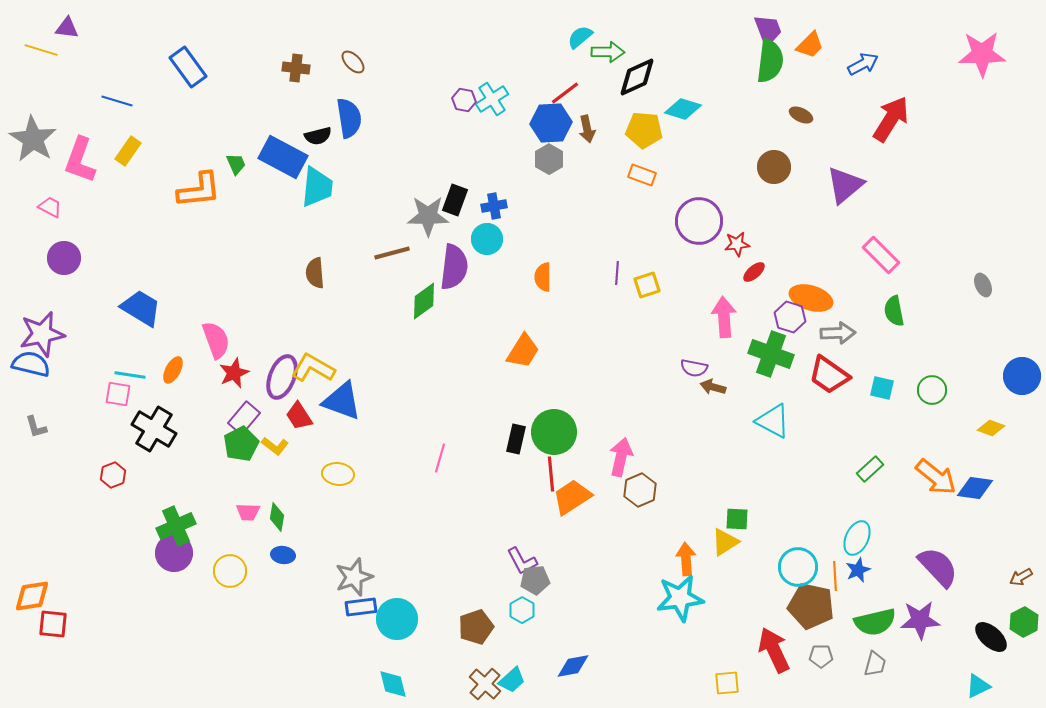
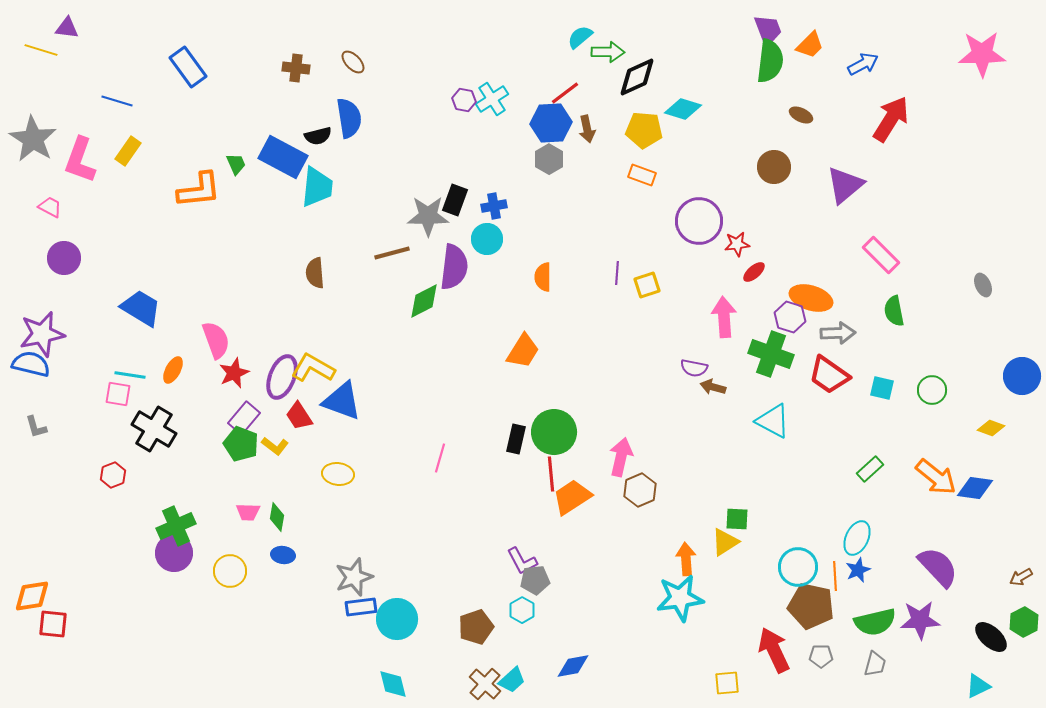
green diamond at (424, 301): rotated 9 degrees clockwise
green pentagon at (241, 444): rotated 24 degrees counterclockwise
